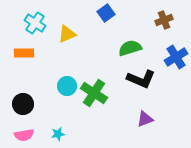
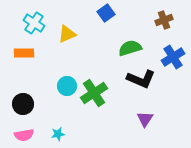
cyan cross: moved 1 px left
blue cross: moved 3 px left
green cross: rotated 24 degrees clockwise
purple triangle: rotated 36 degrees counterclockwise
